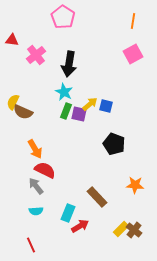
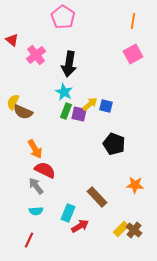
red triangle: rotated 32 degrees clockwise
red line: moved 2 px left, 5 px up; rotated 49 degrees clockwise
